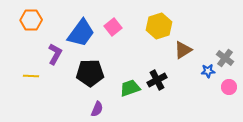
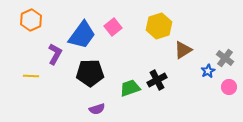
orange hexagon: rotated 25 degrees counterclockwise
blue trapezoid: moved 1 px right, 2 px down
blue star: rotated 24 degrees counterclockwise
purple semicircle: rotated 49 degrees clockwise
